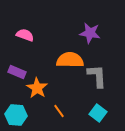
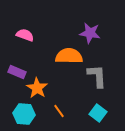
orange semicircle: moved 1 px left, 4 px up
cyan hexagon: moved 8 px right, 1 px up
